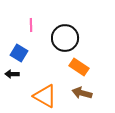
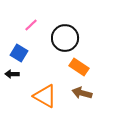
pink line: rotated 48 degrees clockwise
